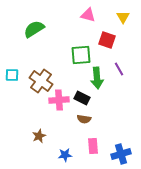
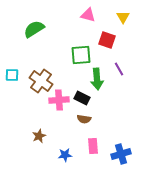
green arrow: moved 1 px down
